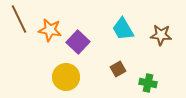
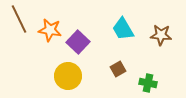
yellow circle: moved 2 px right, 1 px up
